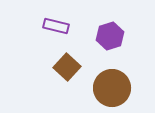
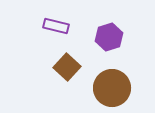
purple hexagon: moved 1 px left, 1 px down
